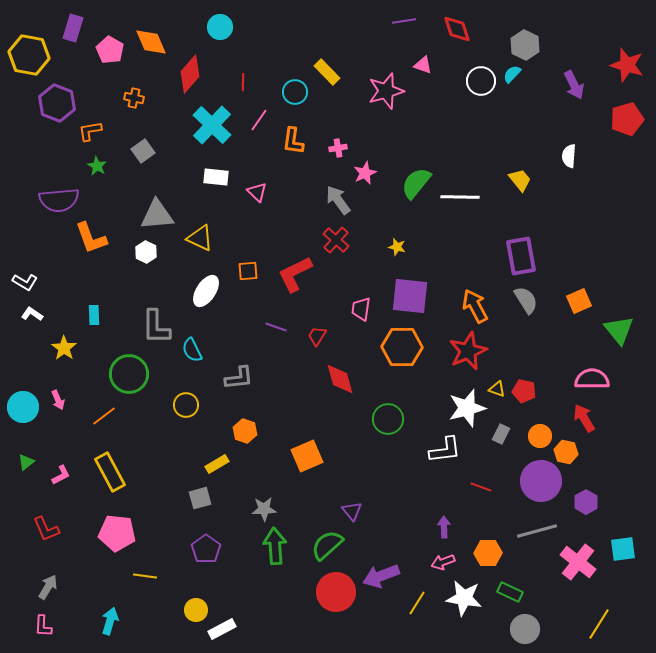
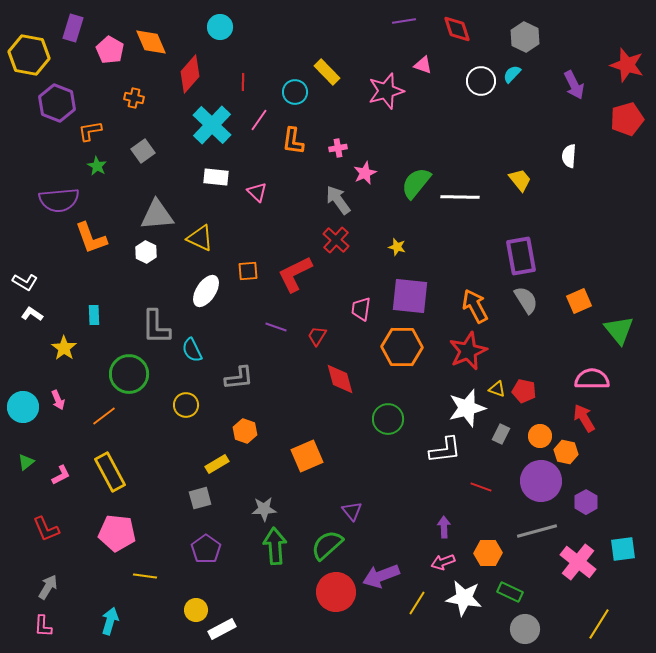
gray hexagon at (525, 45): moved 8 px up
